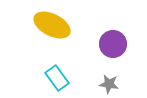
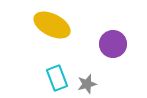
cyan rectangle: rotated 15 degrees clockwise
gray star: moved 22 px left; rotated 24 degrees counterclockwise
